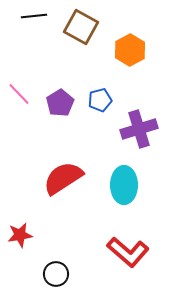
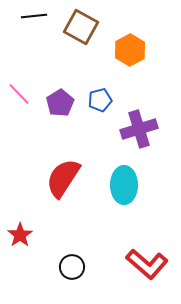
red semicircle: rotated 24 degrees counterclockwise
red star: rotated 25 degrees counterclockwise
red L-shape: moved 19 px right, 12 px down
black circle: moved 16 px right, 7 px up
